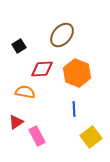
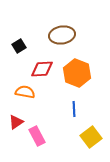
brown ellipse: rotated 40 degrees clockwise
